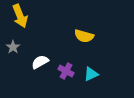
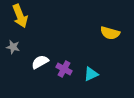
yellow semicircle: moved 26 px right, 3 px up
gray star: rotated 24 degrees counterclockwise
purple cross: moved 2 px left, 2 px up
